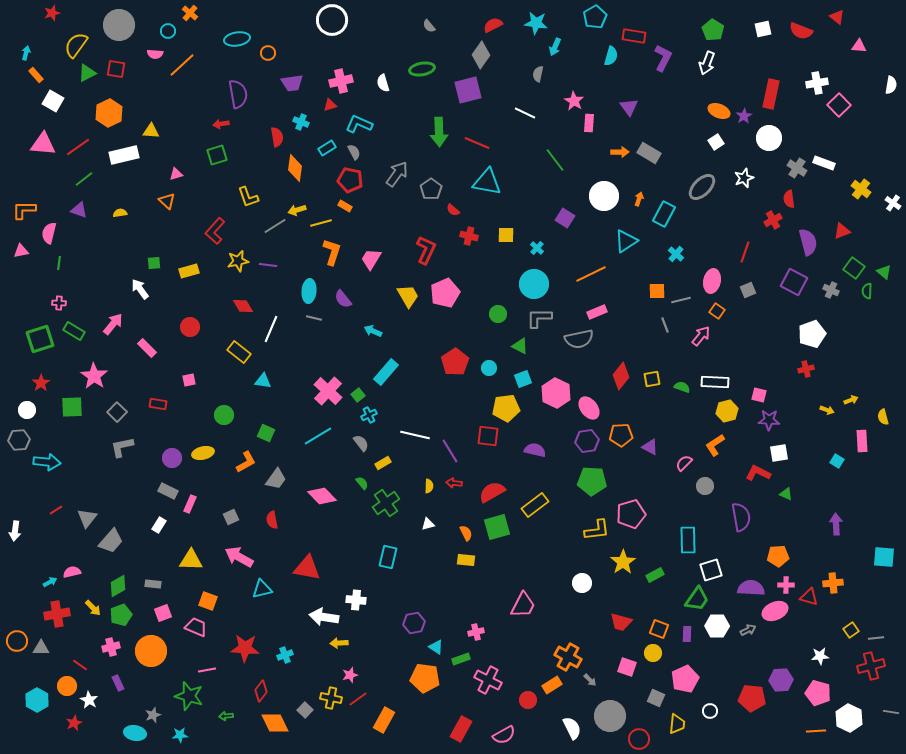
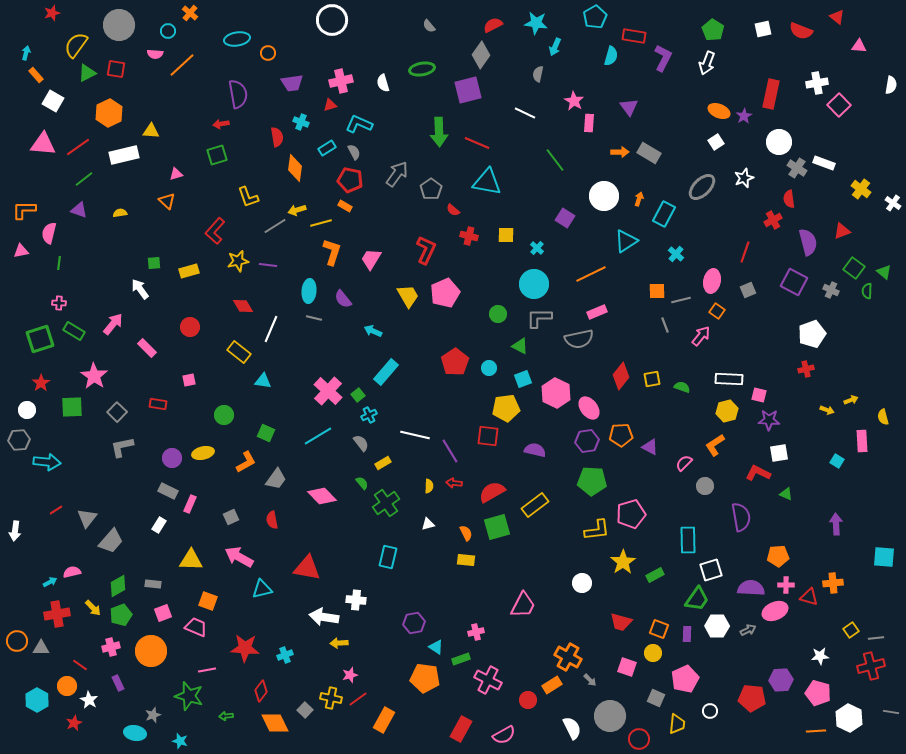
white circle at (769, 138): moved 10 px right, 4 px down
white rectangle at (715, 382): moved 14 px right, 3 px up
cyan star at (180, 735): moved 6 px down; rotated 21 degrees clockwise
